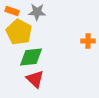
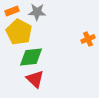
orange rectangle: rotated 40 degrees counterclockwise
orange cross: moved 2 px up; rotated 24 degrees counterclockwise
